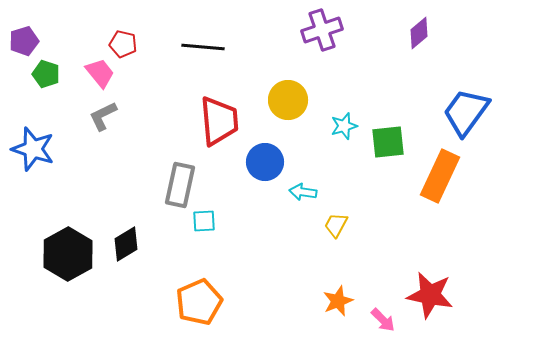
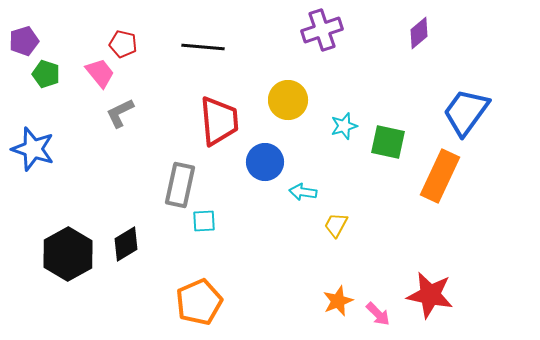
gray L-shape: moved 17 px right, 3 px up
green square: rotated 18 degrees clockwise
pink arrow: moved 5 px left, 6 px up
